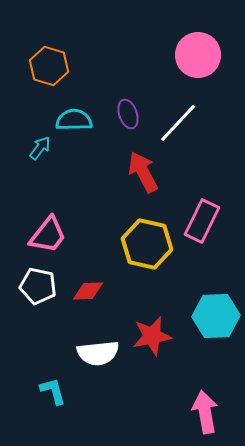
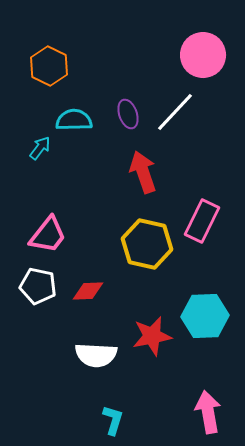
pink circle: moved 5 px right
orange hexagon: rotated 9 degrees clockwise
white line: moved 3 px left, 11 px up
red arrow: rotated 9 degrees clockwise
cyan hexagon: moved 11 px left
white semicircle: moved 2 px left, 2 px down; rotated 9 degrees clockwise
cyan L-shape: moved 60 px right, 29 px down; rotated 32 degrees clockwise
pink arrow: moved 3 px right
